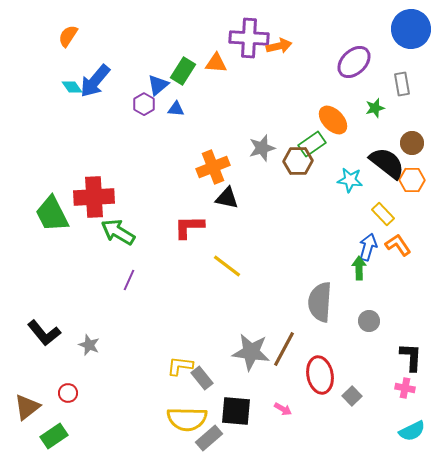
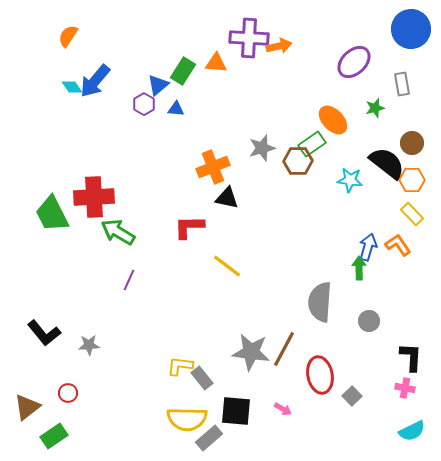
yellow rectangle at (383, 214): moved 29 px right
gray star at (89, 345): rotated 25 degrees counterclockwise
